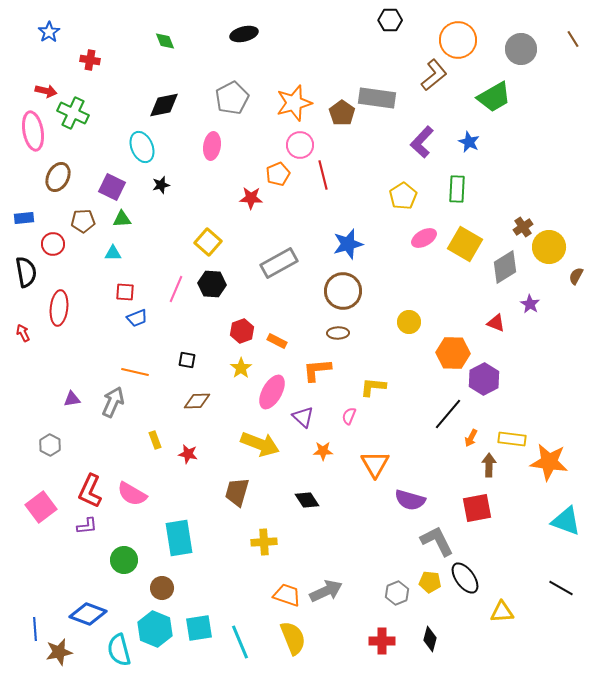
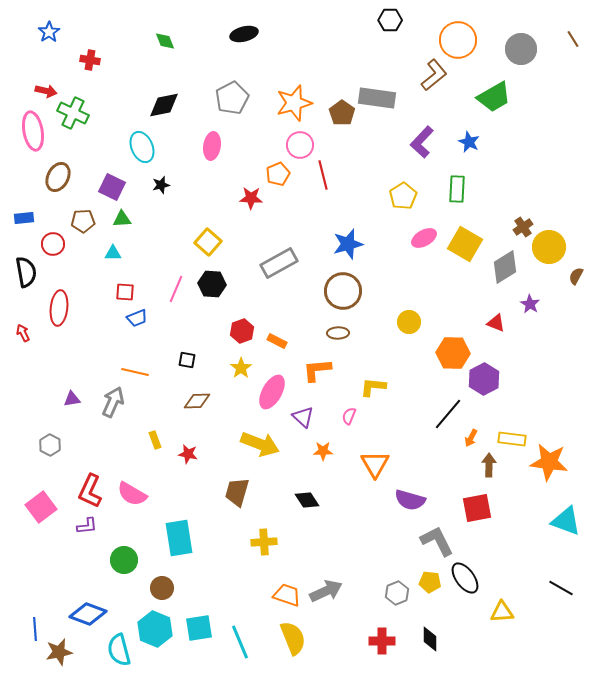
black diamond at (430, 639): rotated 15 degrees counterclockwise
